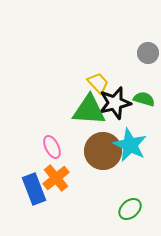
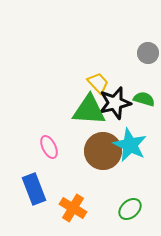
pink ellipse: moved 3 px left
orange cross: moved 17 px right, 30 px down; rotated 20 degrees counterclockwise
